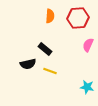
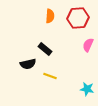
yellow line: moved 5 px down
cyan star: moved 2 px down
